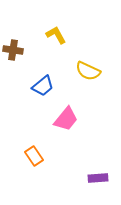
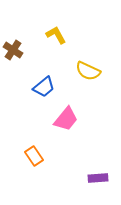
brown cross: rotated 24 degrees clockwise
blue trapezoid: moved 1 px right, 1 px down
